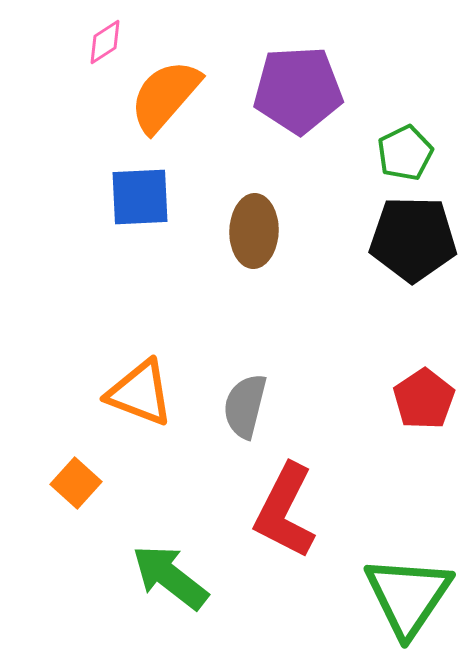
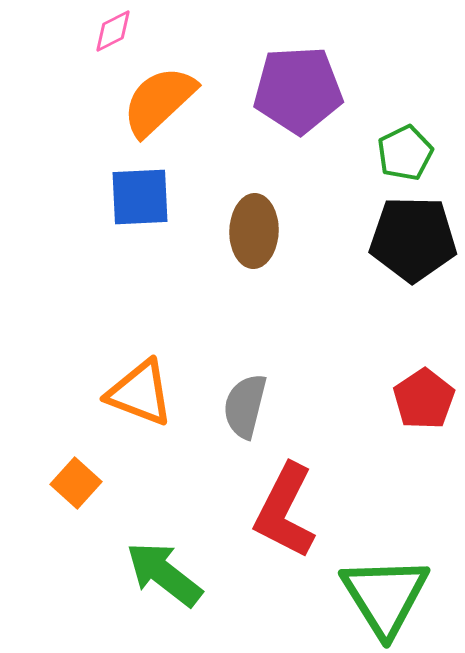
pink diamond: moved 8 px right, 11 px up; rotated 6 degrees clockwise
orange semicircle: moved 6 px left, 5 px down; rotated 6 degrees clockwise
green arrow: moved 6 px left, 3 px up
green triangle: moved 23 px left; rotated 6 degrees counterclockwise
